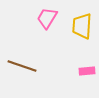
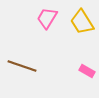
yellow trapezoid: moved 4 px up; rotated 36 degrees counterclockwise
pink rectangle: rotated 35 degrees clockwise
